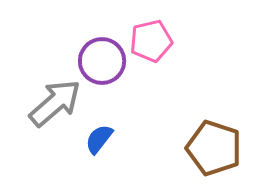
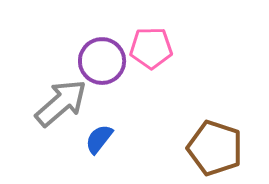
pink pentagon: moved 7 px down; rotated 12 degrees clockwise
gray arrow: moved 6 px right
brown pentagon: moved 1 px right
